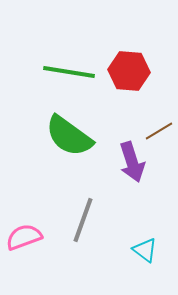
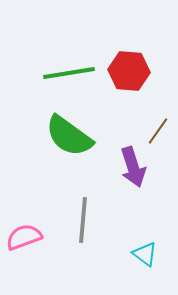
green line: moved 1 px down; rotated 18 degrees counterclockwise
brown line: moved 1 px left; rotated 24 degrees counterclockwise
purple arrow: moved 1 px right, 5 px down
gray line: rotated 15 degrees counterclockwise
cyan triangle: moved 4 px down
